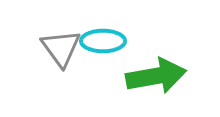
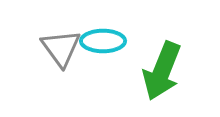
green arrow: moved 6 px right, 5 px up; rotated 122 degrees clockwise
